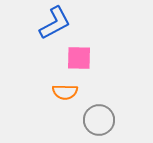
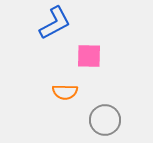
pink square: moved 10 px right, 2 px up
gray circle: moved 6 px right
